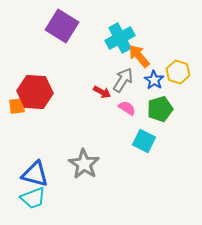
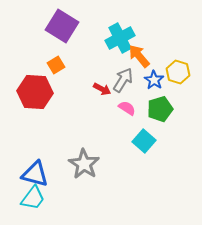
red arrow: moved 3 px up
orange square: moved 39 px right, 41 px up; rotated 24 degrees counterclockwise
cyan square: rotated 15 degrees clockwise
cyan trapezoid: rotated 32 degrees counterclockwise
